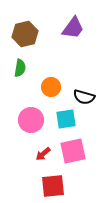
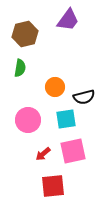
purple trapezoid: moved 5 px left, 8 px up
orange circle: moved 4 px right
black semicircle: rotated 30 degrees counterclockwise
pink circle: moved 3 px left
